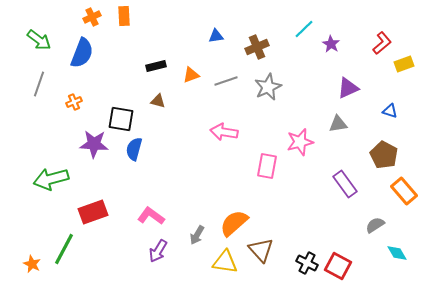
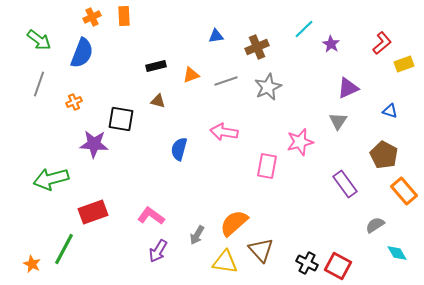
gray triangle at (338, 124): moved 3 px up; rotated 48 degrees counterclockwise
blue semicircle at (134, 149): moved 45 px right
